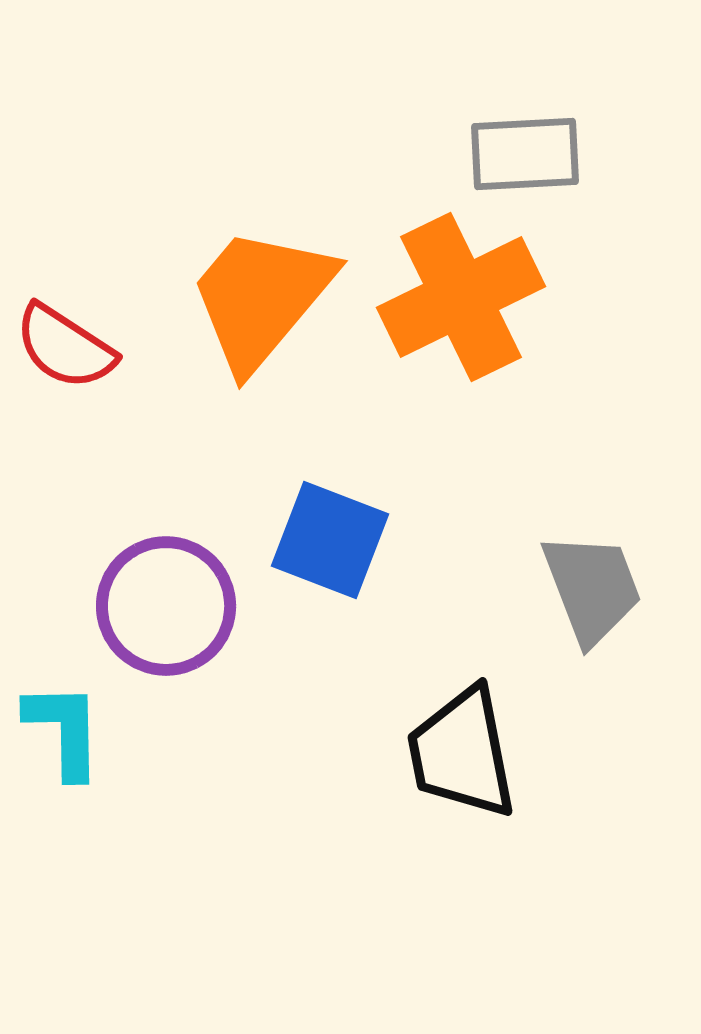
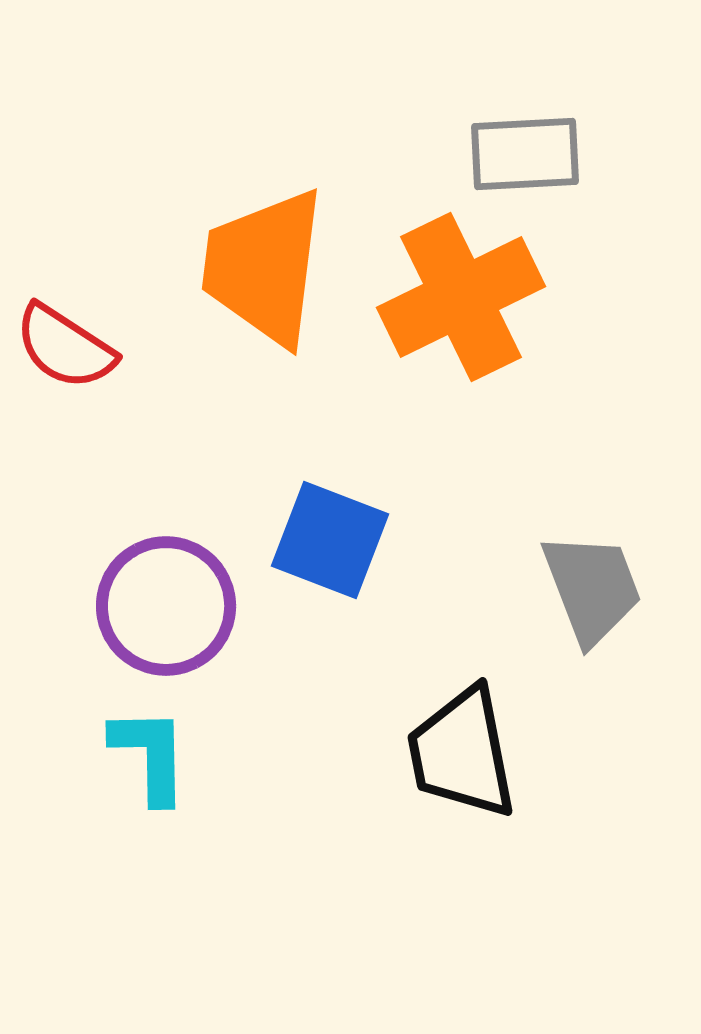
orange trapezoid: moved 3 px right, 31 px up; rotated 33 degrees counterclockwise
cyan L-shape: moved 86 px right, 25 px down
